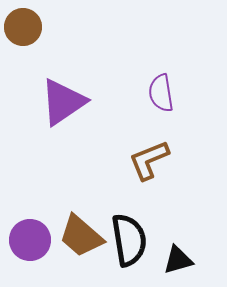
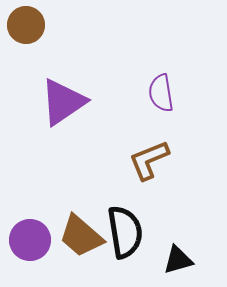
brown circle: moved 3 px right, 2 px up
black semicircle: moved 4 px left, 8 px up
